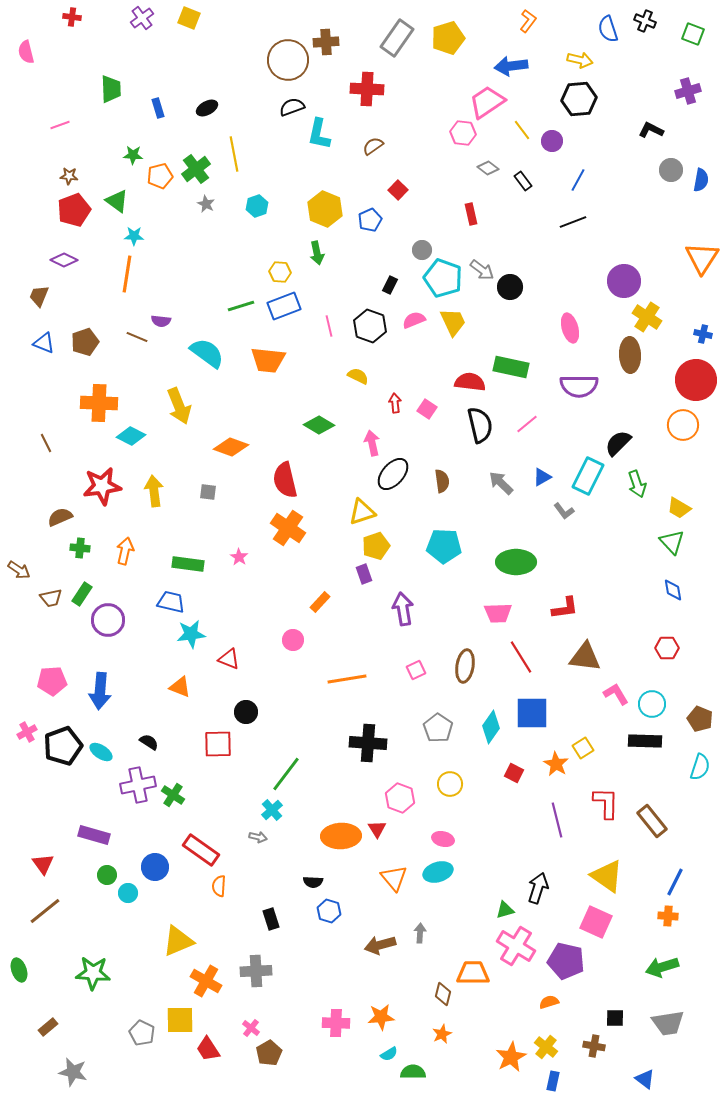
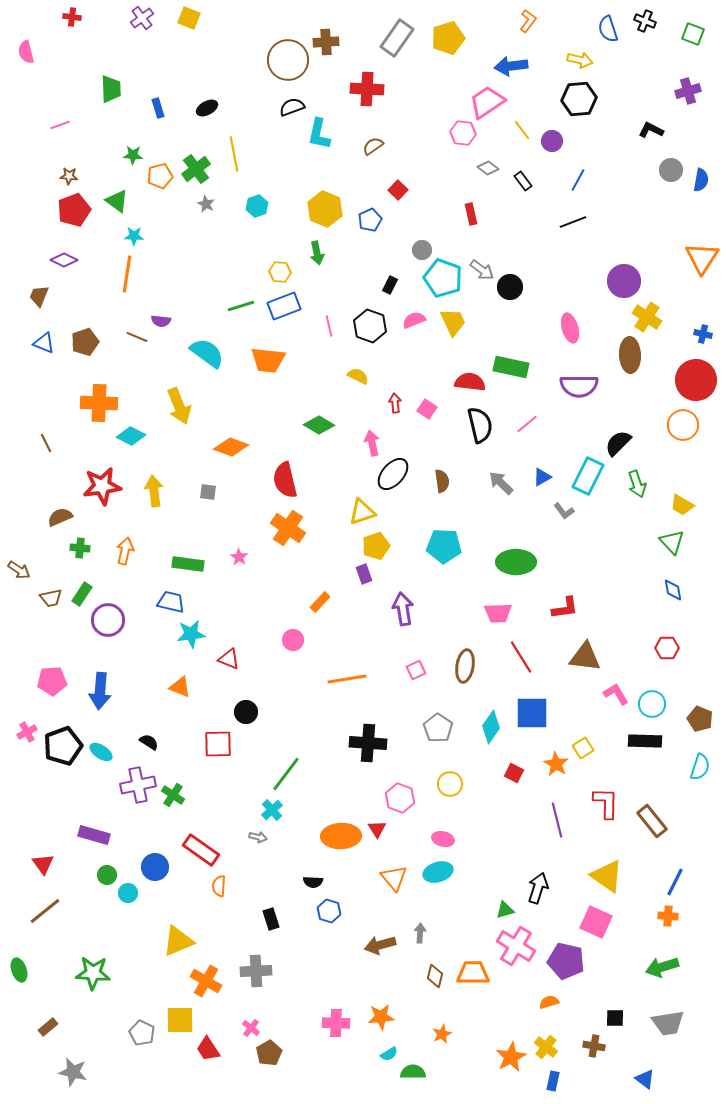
yellow trapezoid at (679, 508): moved 3 px right, 3 px up
brown diamond at (443, 994): moved 8 px left, 18 px up
